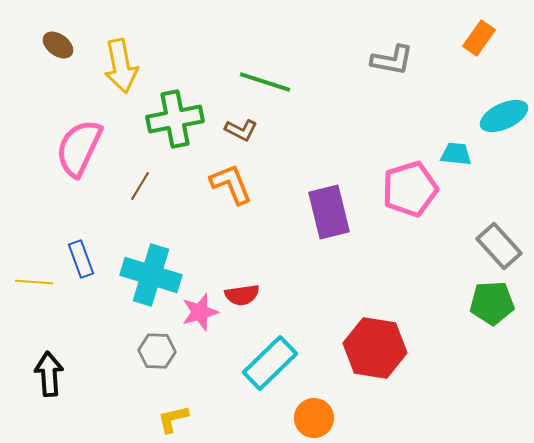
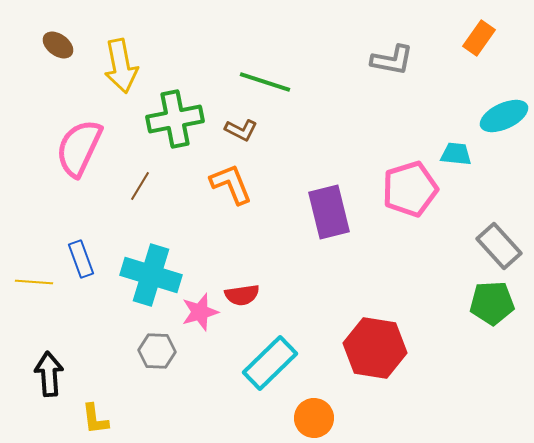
yellow L-shape: moved 78 px left; rotated 84 degrees counterclockwise
